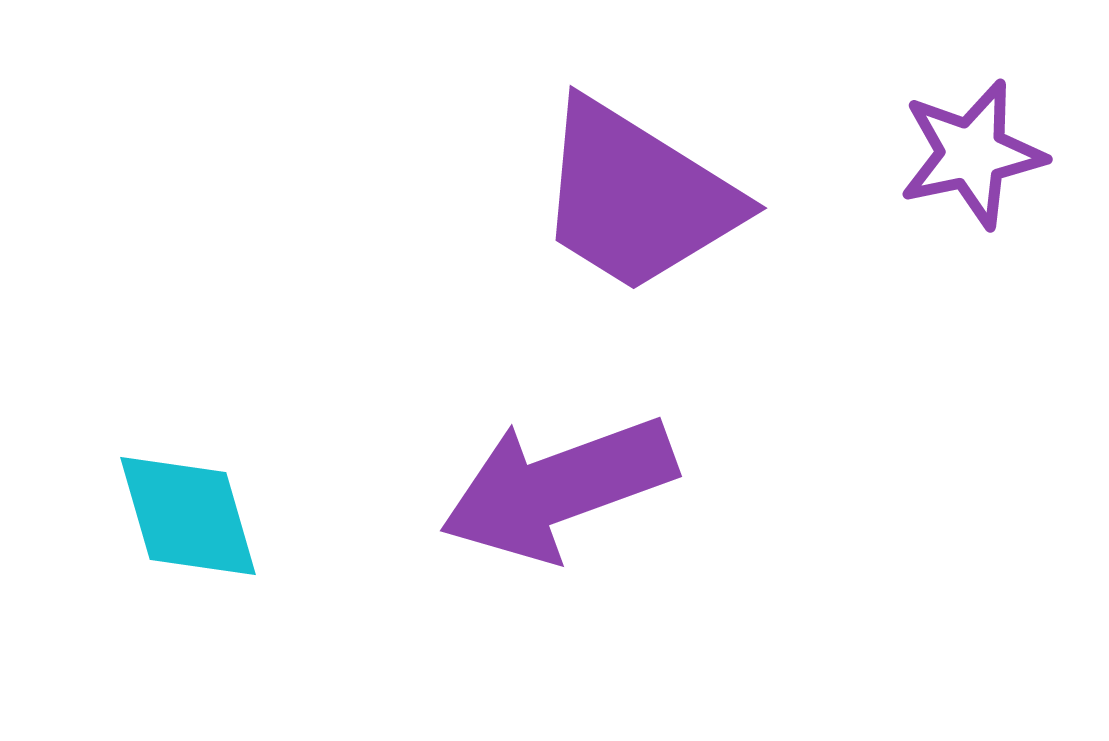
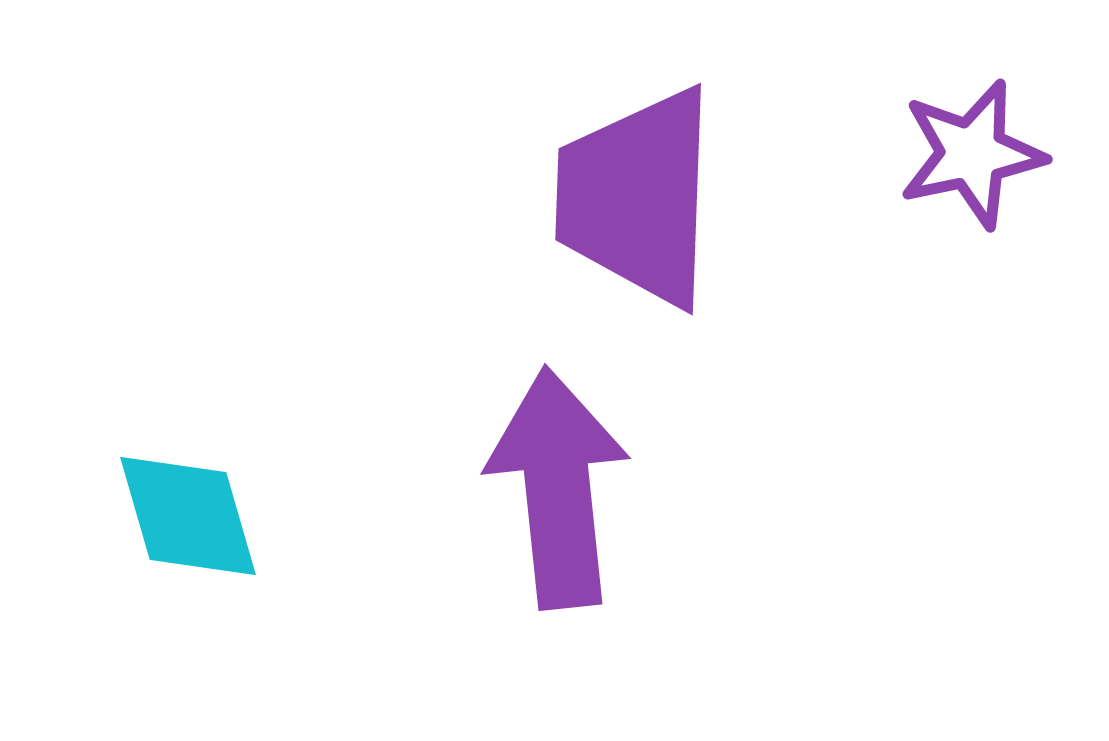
purple trapezoid: rotated 60 degrees clockwise
purple arrow: rotated 104 degrees clockwise
